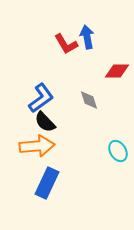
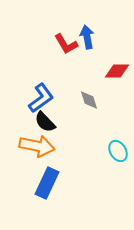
orange arrow: rotated 16 degrees clockwise
